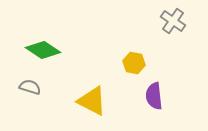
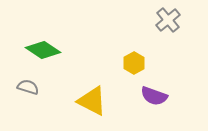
gray cross: moved 5 px left, 1 px up; rotated 15 degrees clockwise
yellow hexagon: rotated 20 degrees clockwise
gray semicircle: moved 2 px left
purple semicircle: rotated 64 degrees counterclockwise
